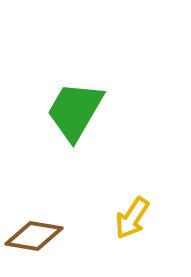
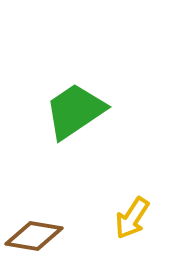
green trapezoid: rotated 26 degrees clockwise
